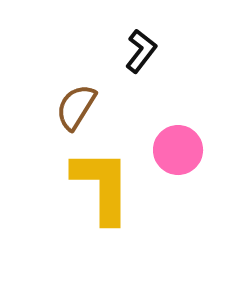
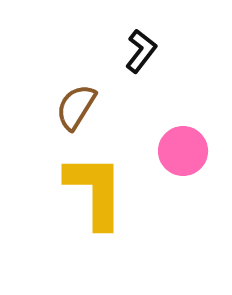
pink circle: moved 5 px right, 1 px down
yellow L-shape: moved 7 px left, 5 px down
